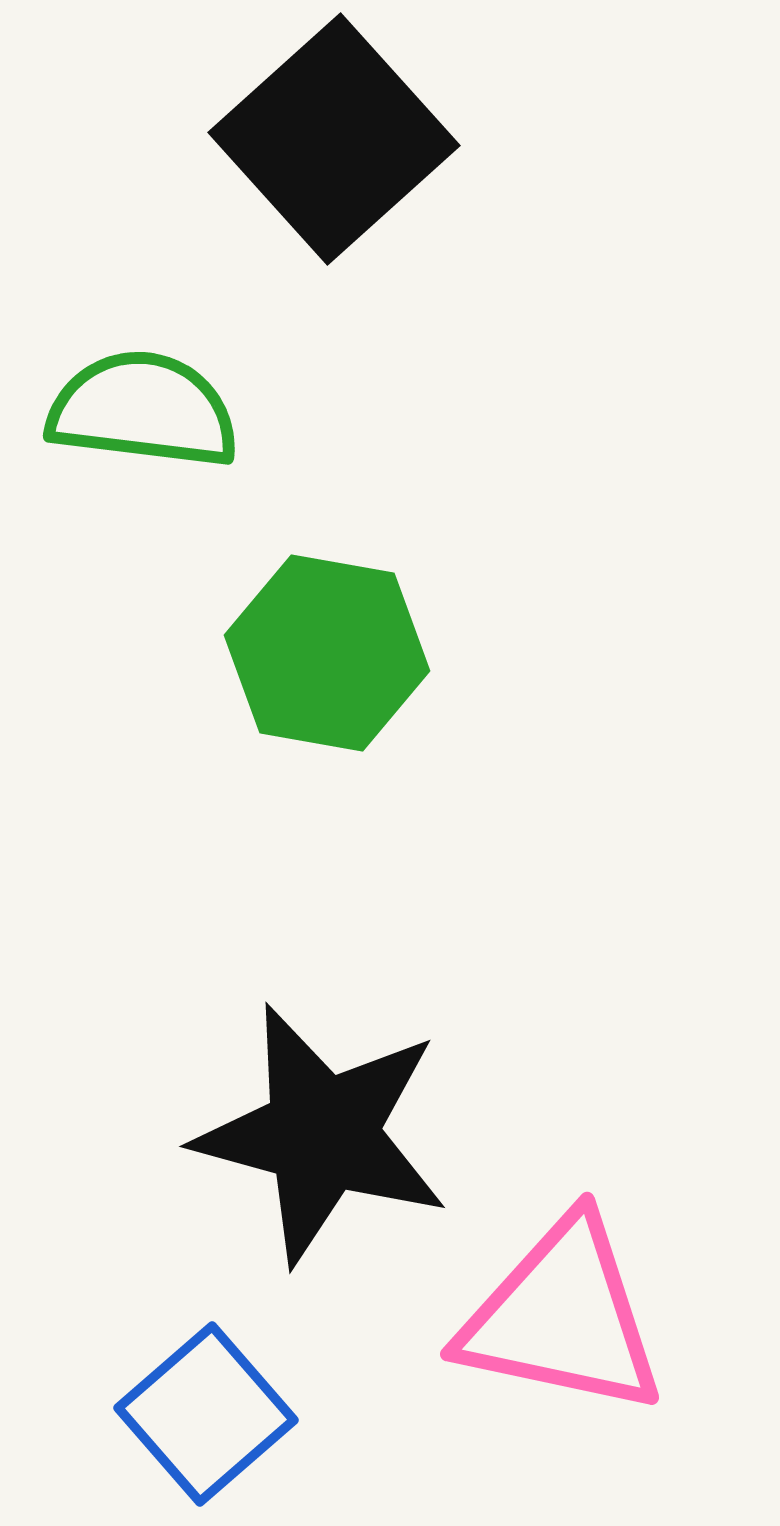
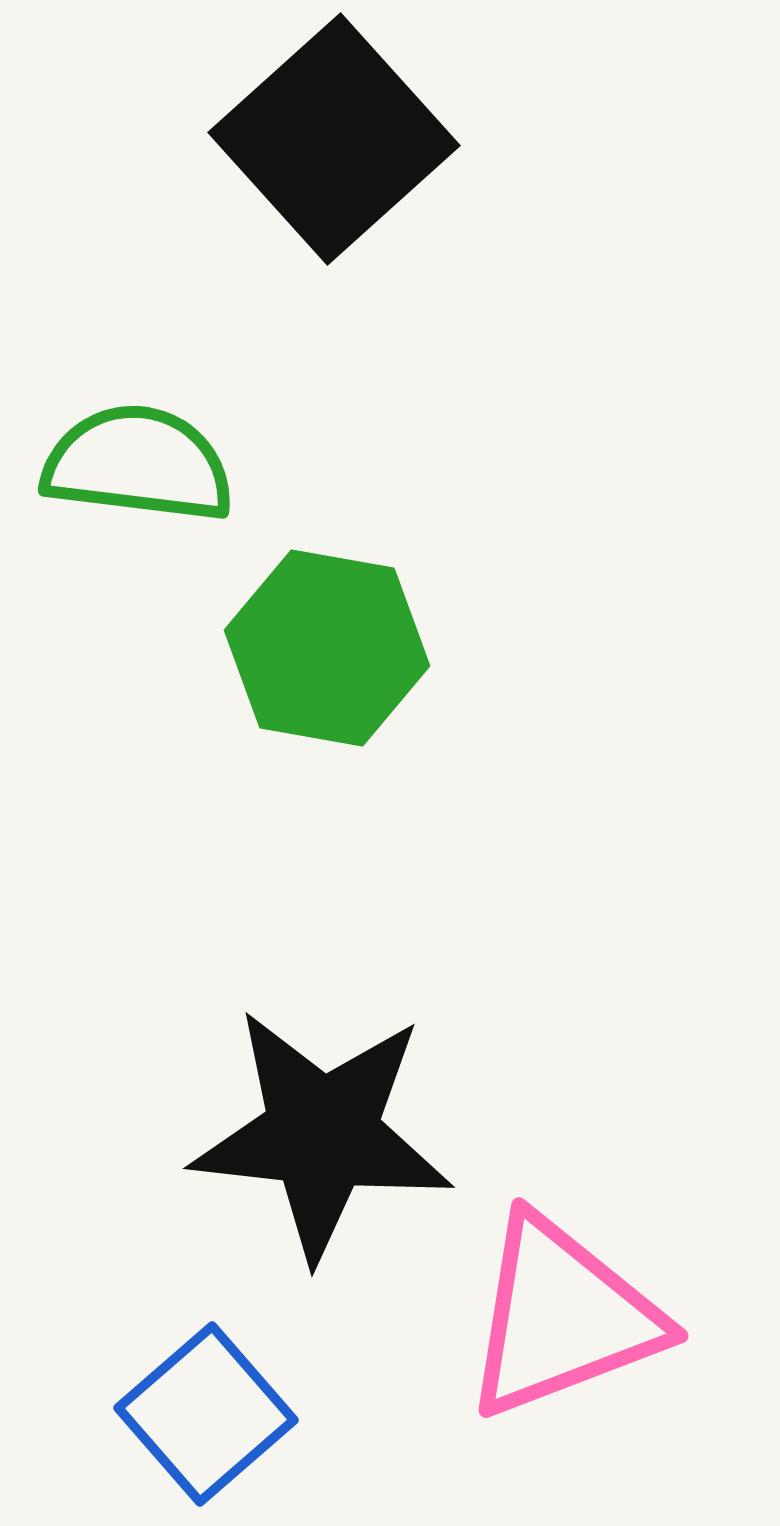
green semicircle: moved 5 px left, 54 px down
green hexagon: moved 5 px up
black star: rotated 9 degrees counterclockwise
pink triangle: rotated 33 degrees counterclockwise
